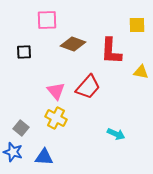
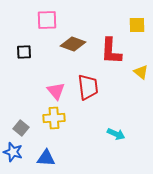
yellow triangle: rotated 28 degrees clockwise
red trapezoid: rotated 48 degrees counterclockwise
yellow cross: moved 2 px left; rotated 30 degrees counterclockwise
blue triangle: moved 2 px right, 1 px down
